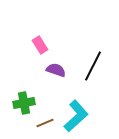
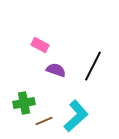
pink rectangle: rotated 30 degrees counterclockwise
brown line: moved 1 px left, 2 px up
